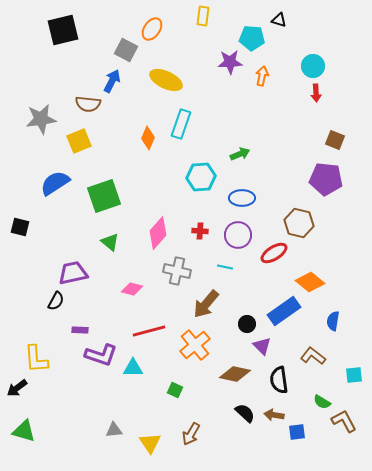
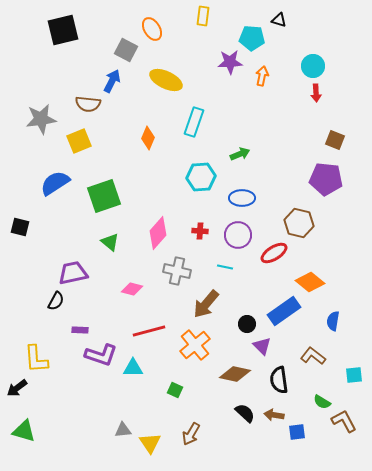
orange ellipse at (152, 29): rotated 65 degrees counterclockwise
cyan rectangle at (181, 124): moved 13 px right, 2 px up
gray triangle at (114, 430): moved 9 px right
